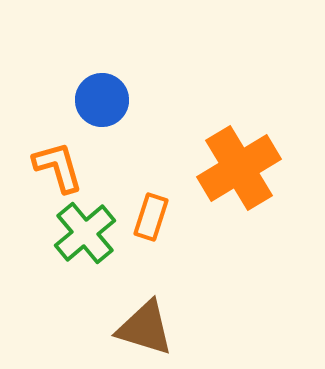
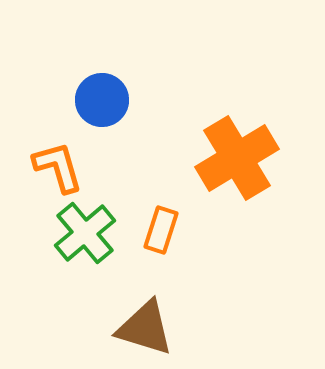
orange cross: moved 2 px left, 10 px up
orange rectangle: moved 10 px right, 13 px down
